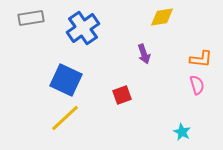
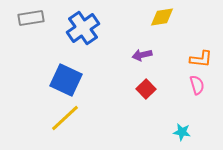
purple arrow: moved 2 px left, 1 px down; rotated 96 degrees clockwise
red square: moved 24 px right, 6 px up; rotated 24 degrees counterclockwise
cyan star: rotated 18 degrees counterclockwise
